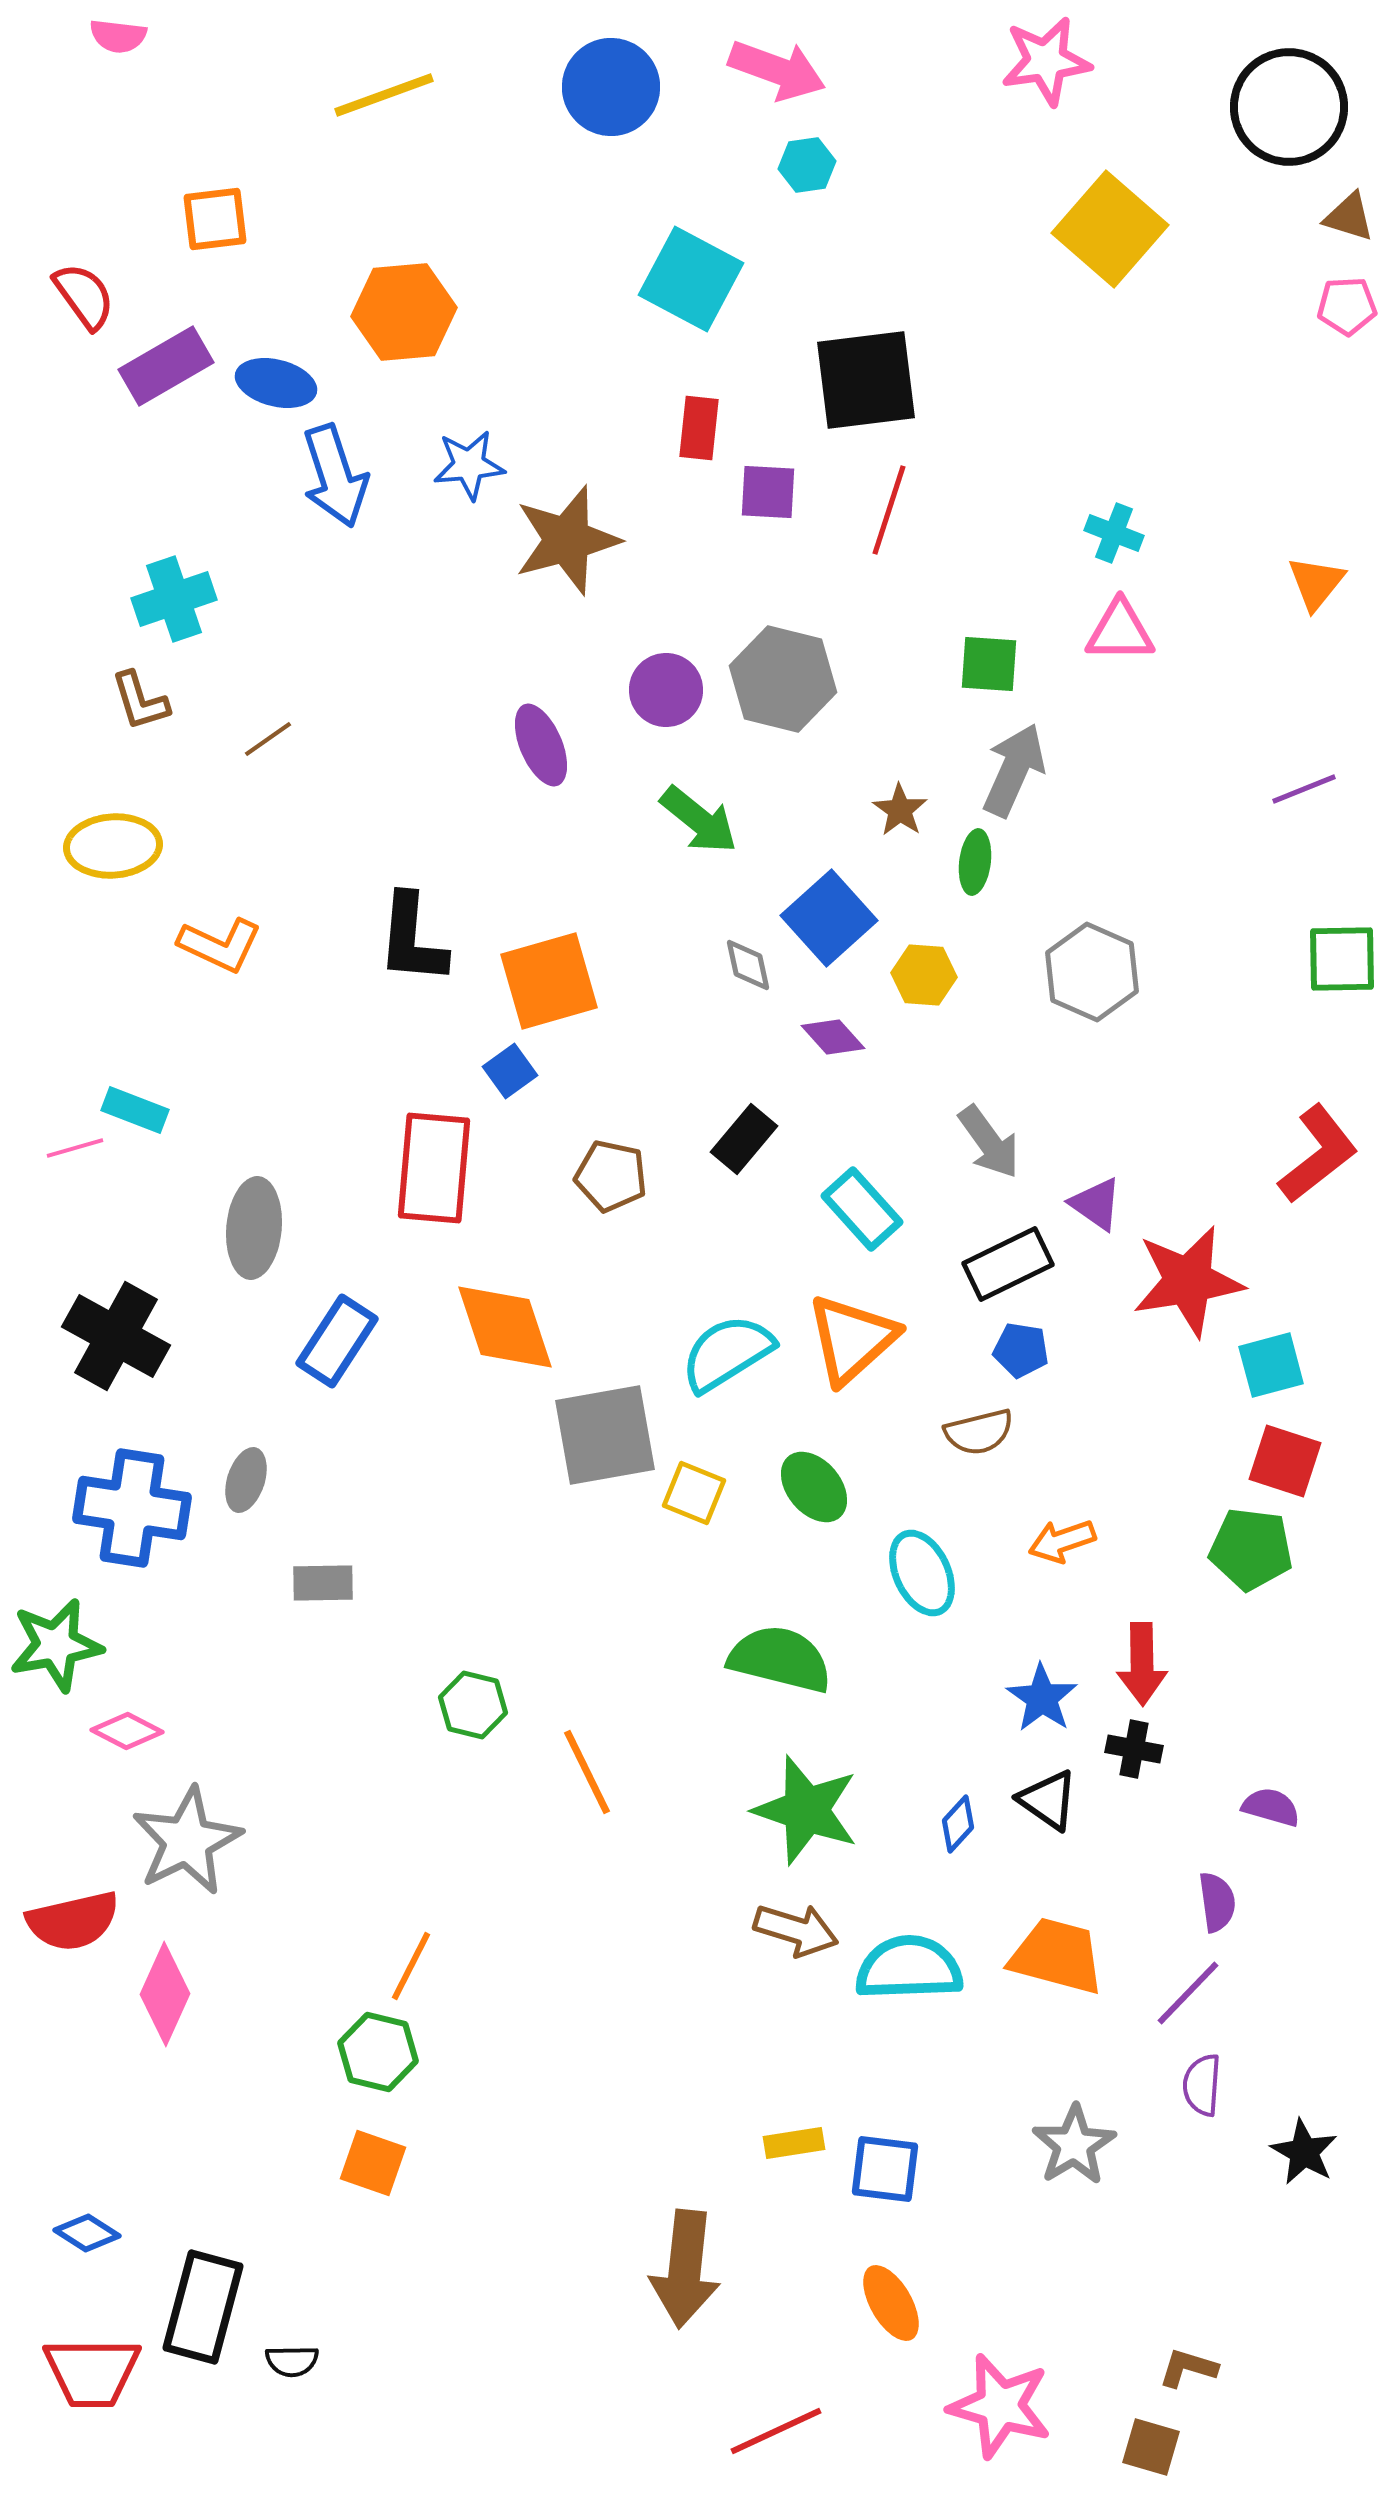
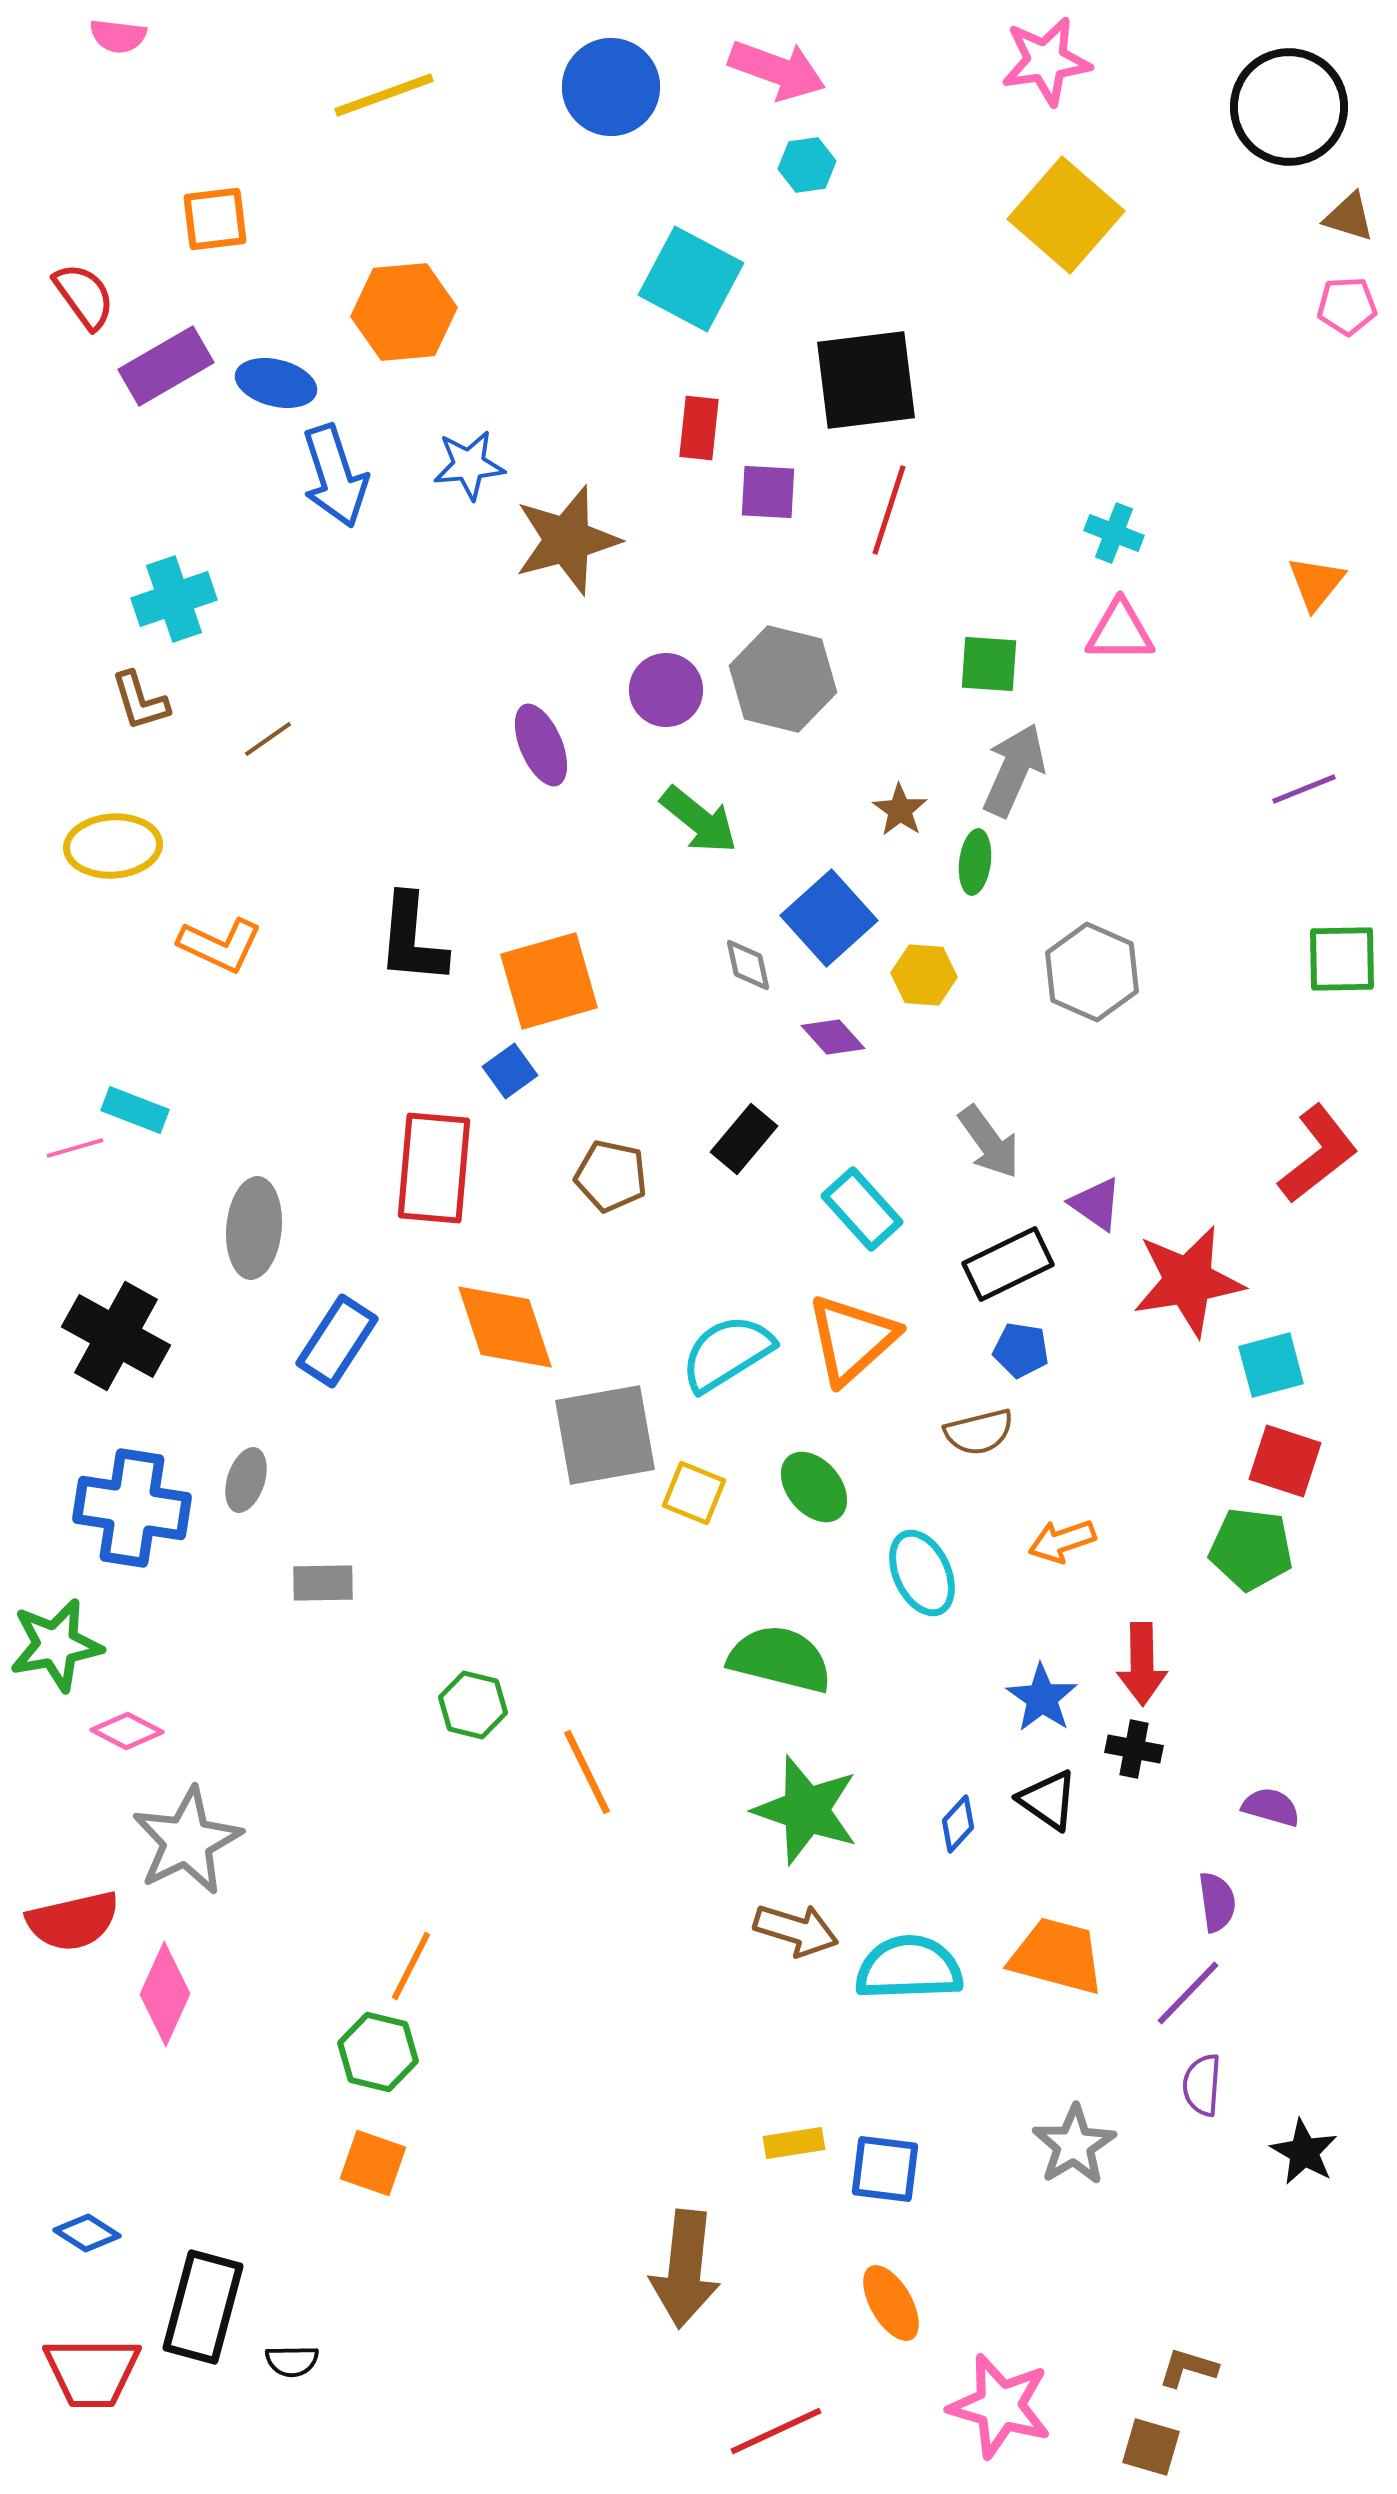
yellow square at (1110, 229): moved 44 px left, 14 px up
